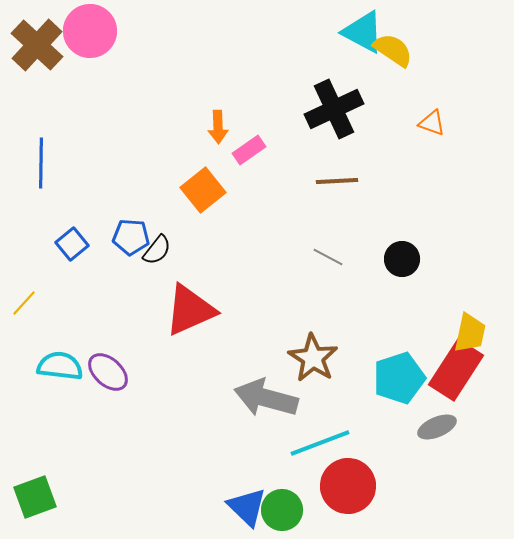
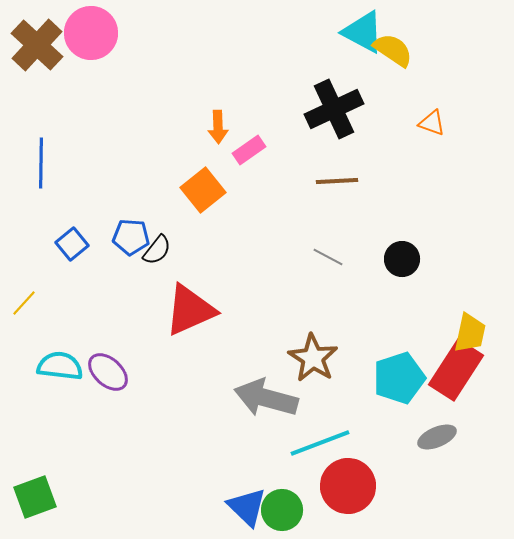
pink circle: moved 1 px right, 2 px down
gray ellipse: moved 10 px down
